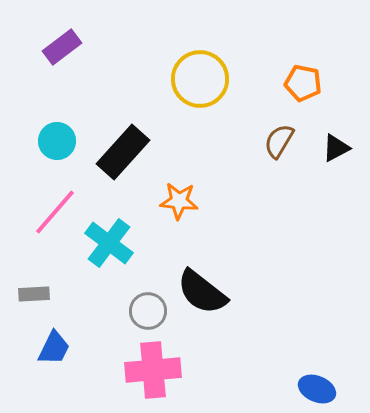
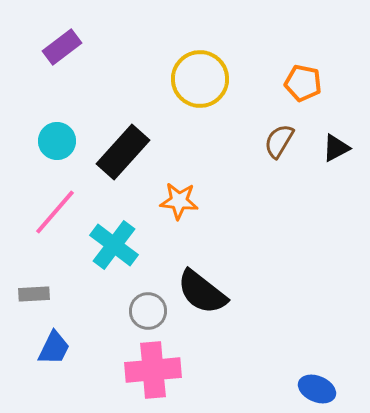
cyan cross: moved 5 px right, 2 px down
